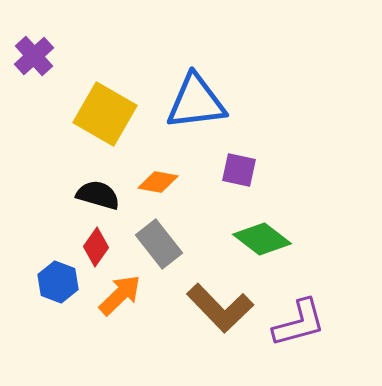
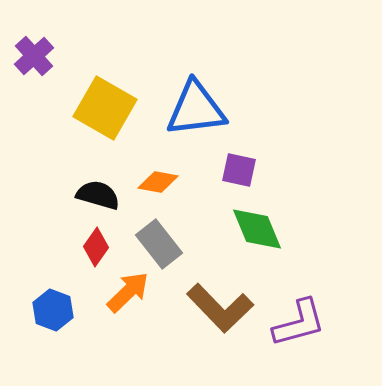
blue triangle: moved 7 px down
yellow square: moved 6 px up
green diamond: moved 5 px left, 10 px up; rotated 30 degrees clockwise
blue hexagon: moved 5 px left, 28 px down
orange arrow: moved 8 px right, 3 px up
